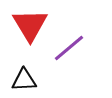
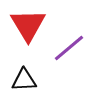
red triangle: moved 2 px left
